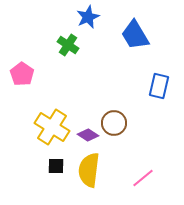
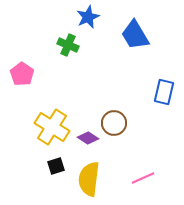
green cross: rotated 10 degrees counterclockwise
blue rectangle: moved 5 px right, 6 px down
purple diamond: moved 3 px down
black square: rotated 18 degrees counterclockwise
yellow semicircle: moved 9 px down
pink line: rotated 15 degrees clockwise
